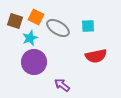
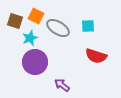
orange square: moved 1 px up
red semicircle: rotated 30 degrees clockwise
purple circle: moved 1 px right
